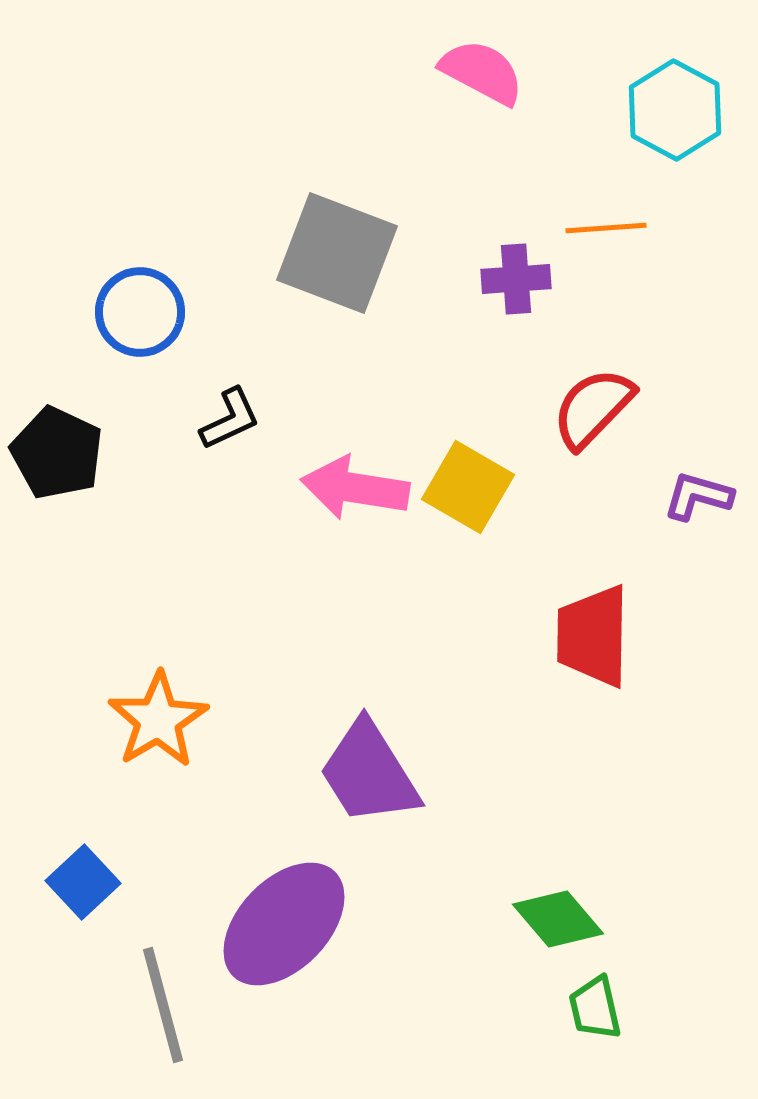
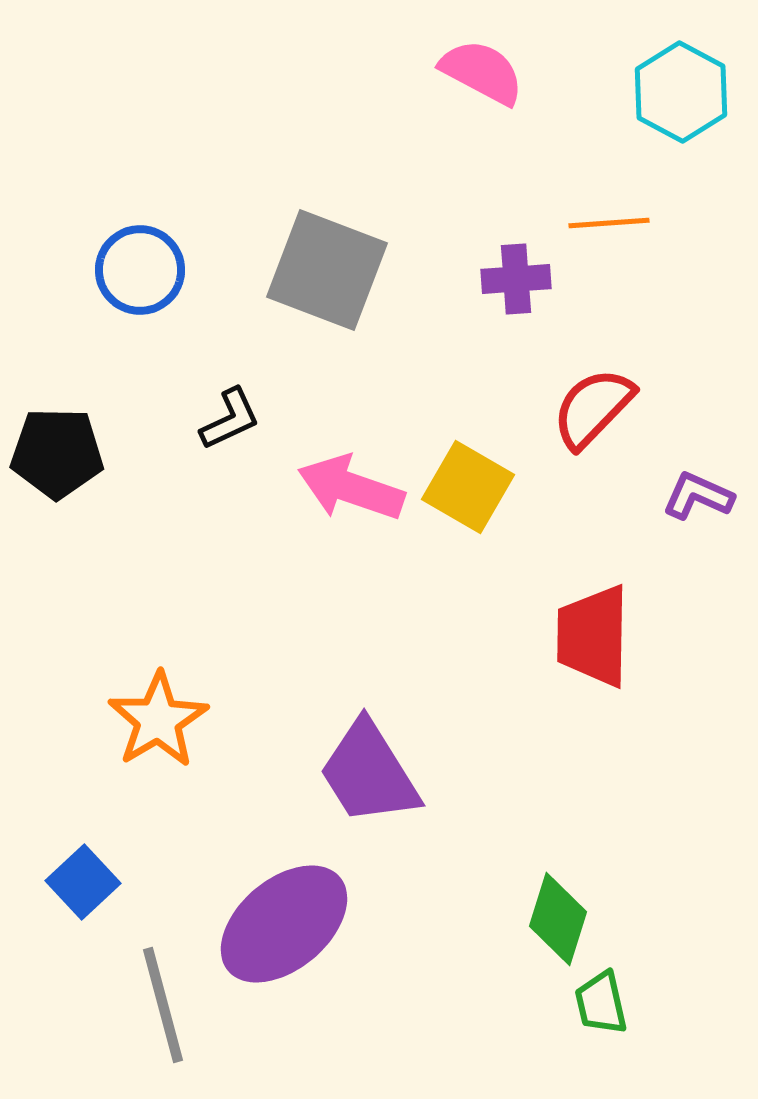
cyan hexagon: moved 6 px right, 18 px up
orange line: moved 3 px right, 5 px up
gray square: moved 10 px left, 17 px down
blue circle: moved 42 px up
black pentagon: rotated 24 degrees counterclockwise
pink arrow: moved 4 px left; rotated 10 degrees clockwise
purple L-shape: rotated 8 degrees clockwise
green diamond: rotated 58 degrees clockwise
purple ellipse: rotated 6 degrees clockwise
green trapezoid: moved 6 px right, 5 px up
